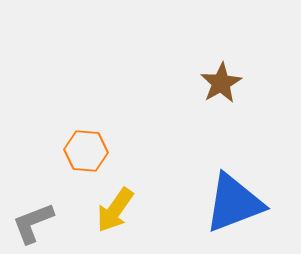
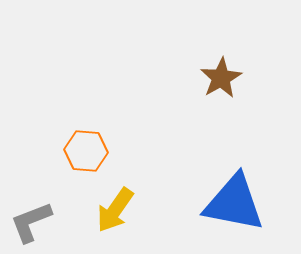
brown star: moved 5 px up
blue triangle: rotated 32 degrees clockwise
gray L-shape: moved 2 px left, 1 px up
